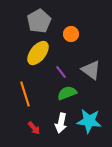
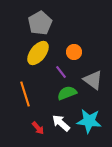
gray pentagon: moved 1 px right, 2 px down
orange circle: moved 3 px right, 18 px down
gray triangle: moved 2 px right, 10 px down
white arrow: rotated 120 degrees clockwise
red arrow: moved 4 px right
